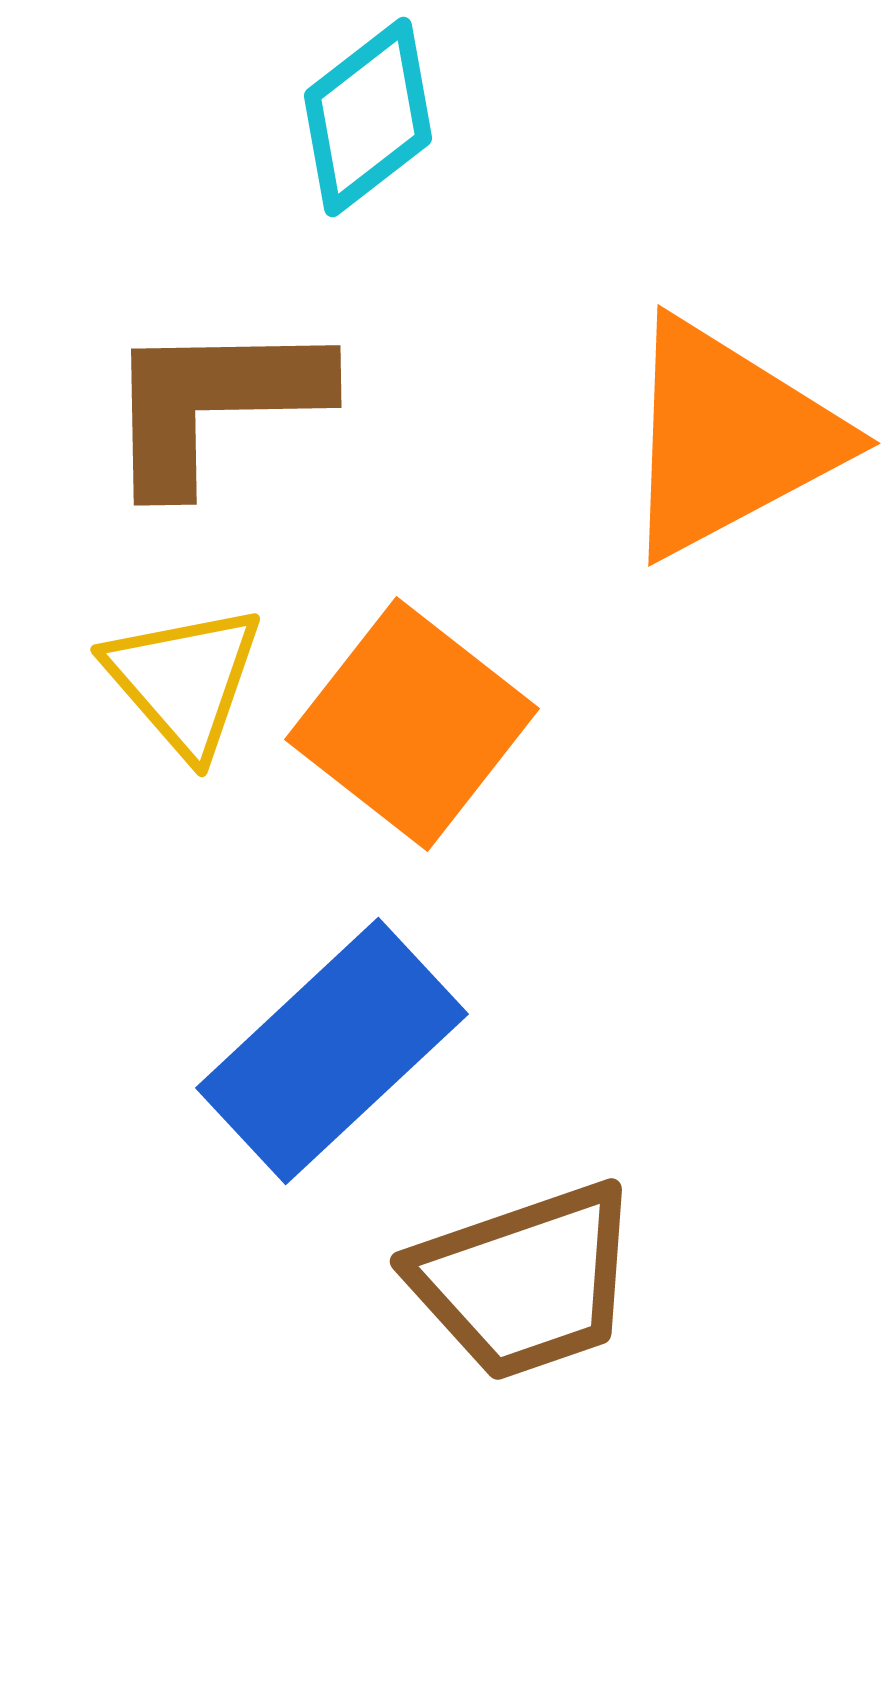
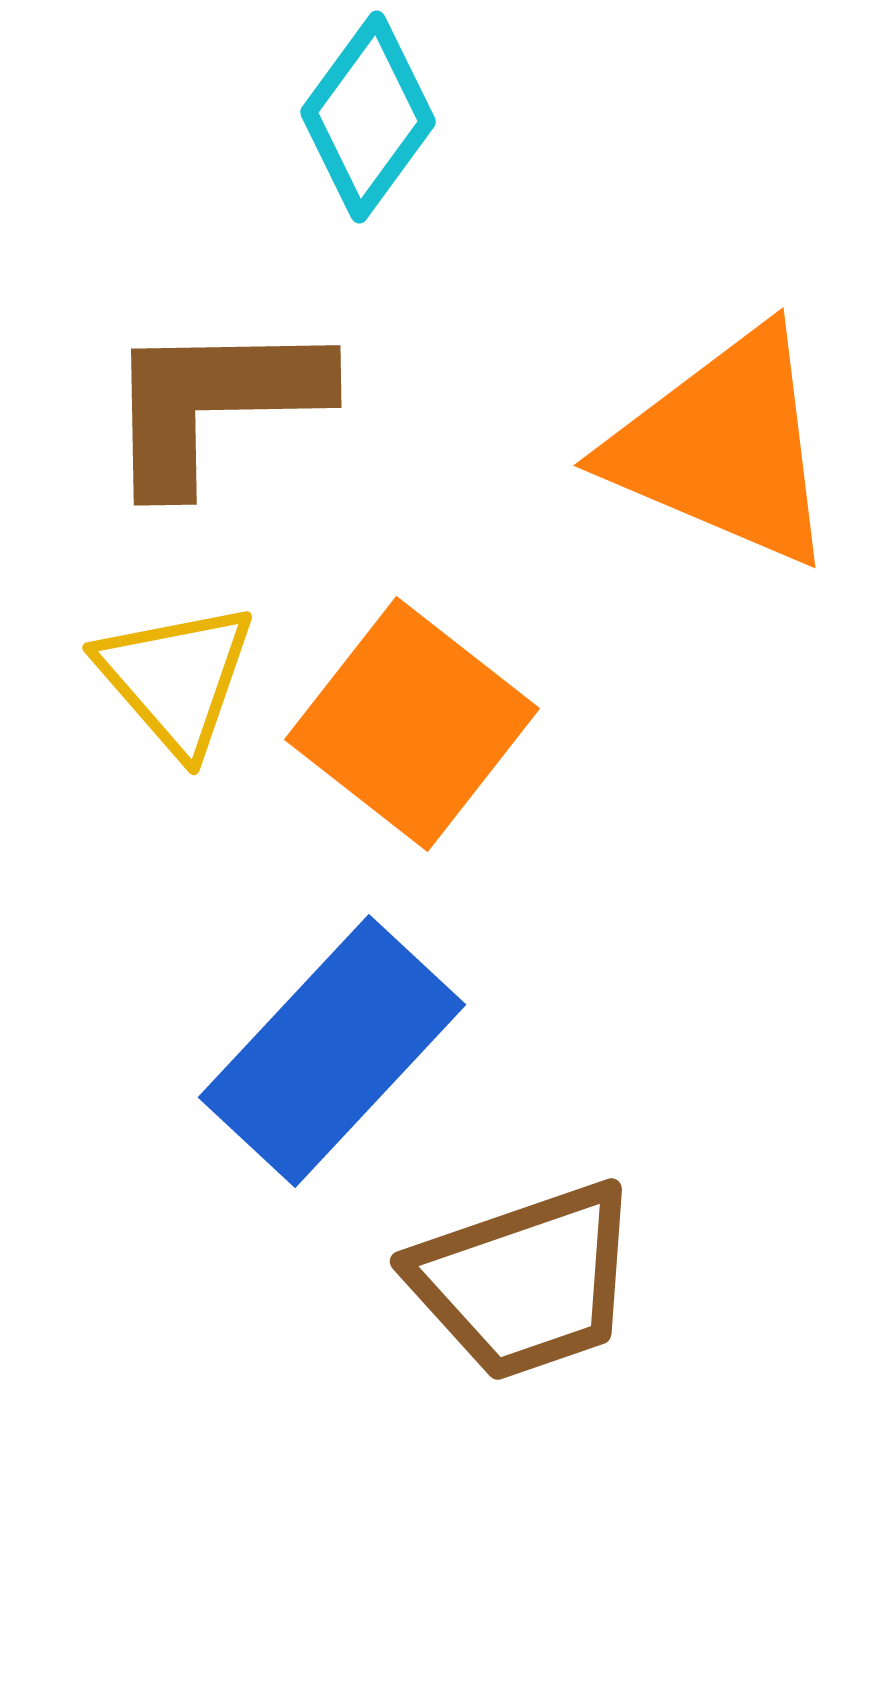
cyan diamond: rotated 16 degrees counterclockwise
orange triangle: moved 5 px left, 9 px down; rotated 51 degrees clockwise
yellow triangle: moved 8 px left, 2 px up
blue rectangle: rotated 4 degrees counterclockwise
